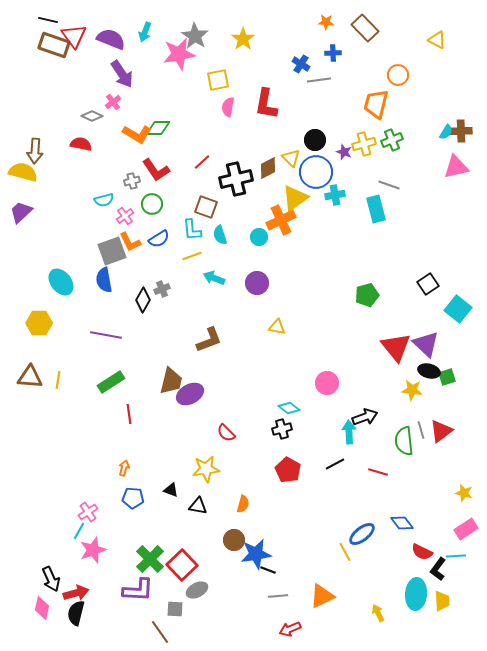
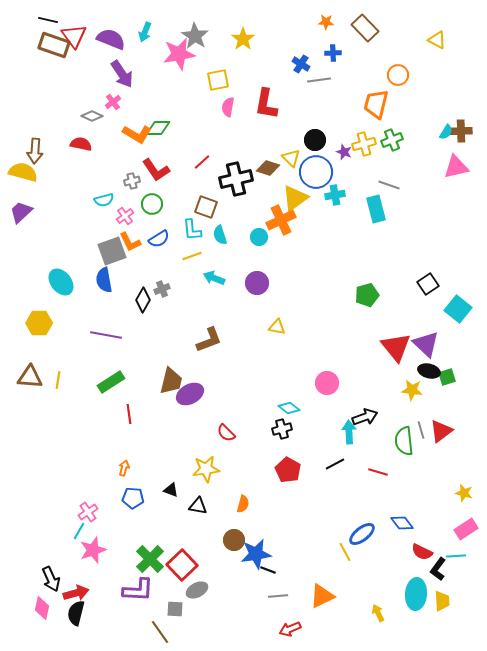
brown diamond at (268, 168): rotated 45 degrees clockwise
